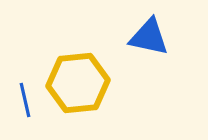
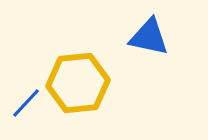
blue line: moved 1 px right, 3 px down; rotated 56 degrees clockwise
